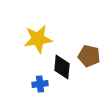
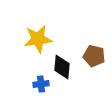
brown pentagon: moved 5 px right
blue cross: moved 1 px right
